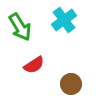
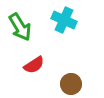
cyan cross: rotated 30 degrees counterclockwise
